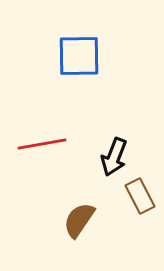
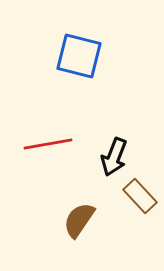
blue square: rotated 15 degrees clockwise
red line: moved 6 px right
brown rectangle: rotated 16 degrees counterclockwise
